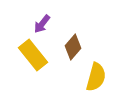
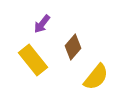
yellow rectangle: moved 5 px down
yellow semicircle: rotated 24 degrees clockwise
